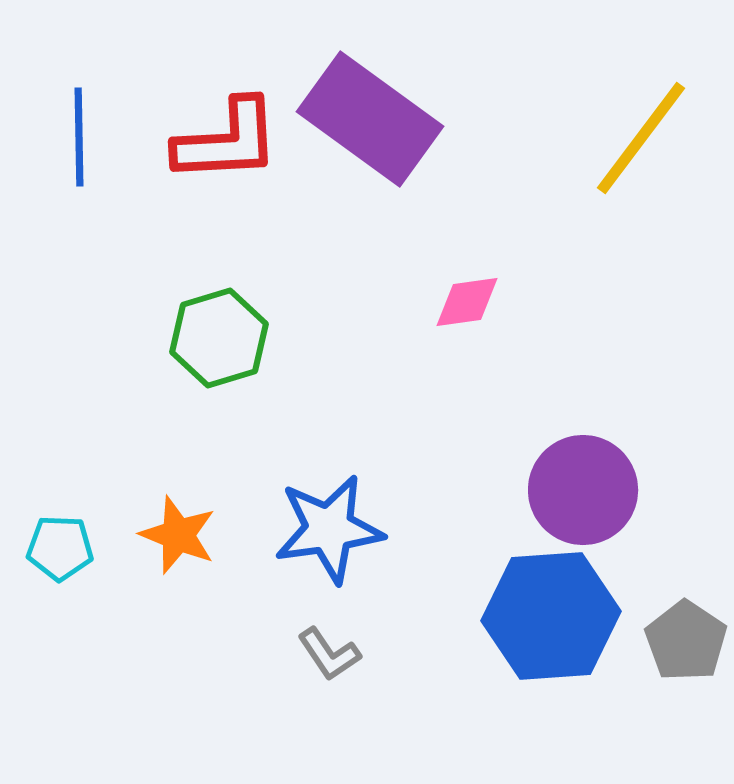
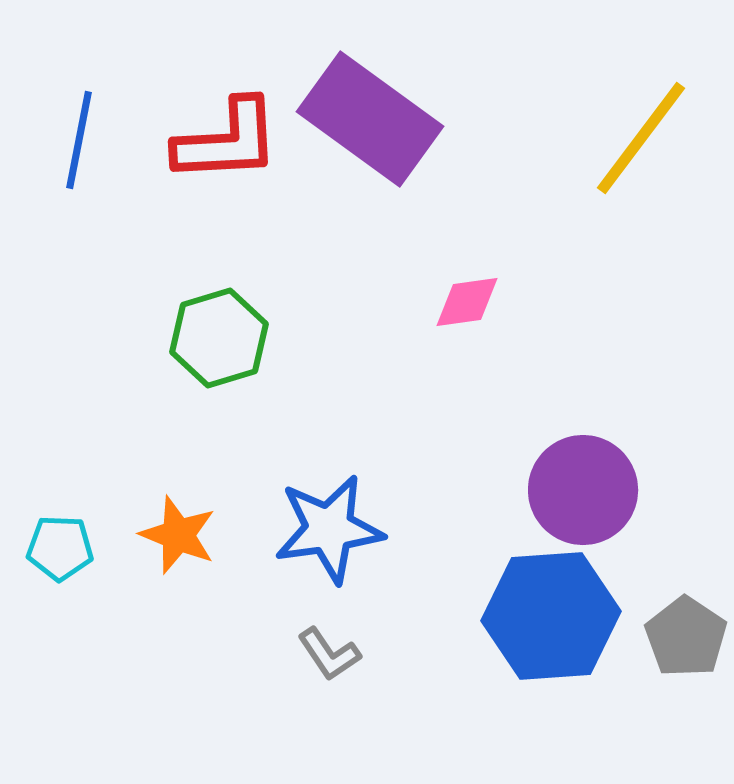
blue line: moved 3 px down; rotated 12 degrees clockwise
gray pentagon: moved 4 px up
